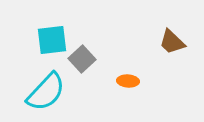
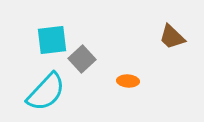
brown trapezoid: moved 5 px up
